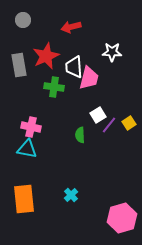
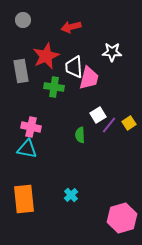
gray rectangle: moved 2 px right, 6 px down
